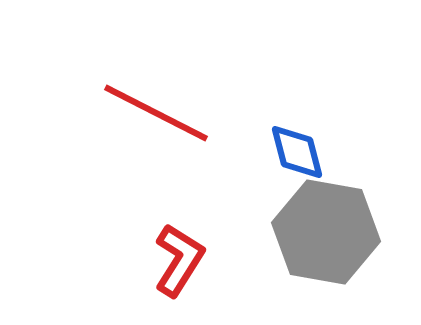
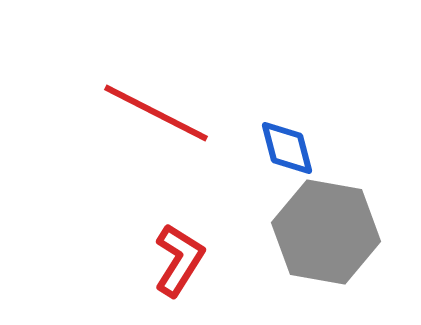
blue diamond: moved 10 px left, 4 px up
